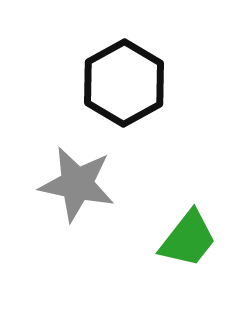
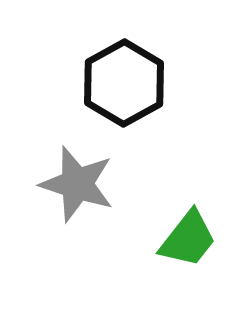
gray star: rotated 6 degrees clockwise
